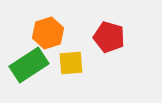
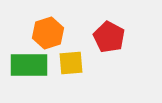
red pentagon: rotated 12 degrees clockwise
green rectangle: rotated 33 degrees clockwise
